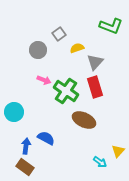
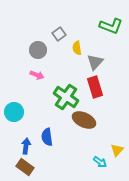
yellow semicircle: rotated 80 degrees counterclockwise
pink arrow: moved 7 px left, 5 px up
green cross: moved 6 px down
blue semicircle: moved 1 px right, 1 px up; rotated 126 degrees counterclockwise
yellow triangle: moved 1 px left, 1 px up
